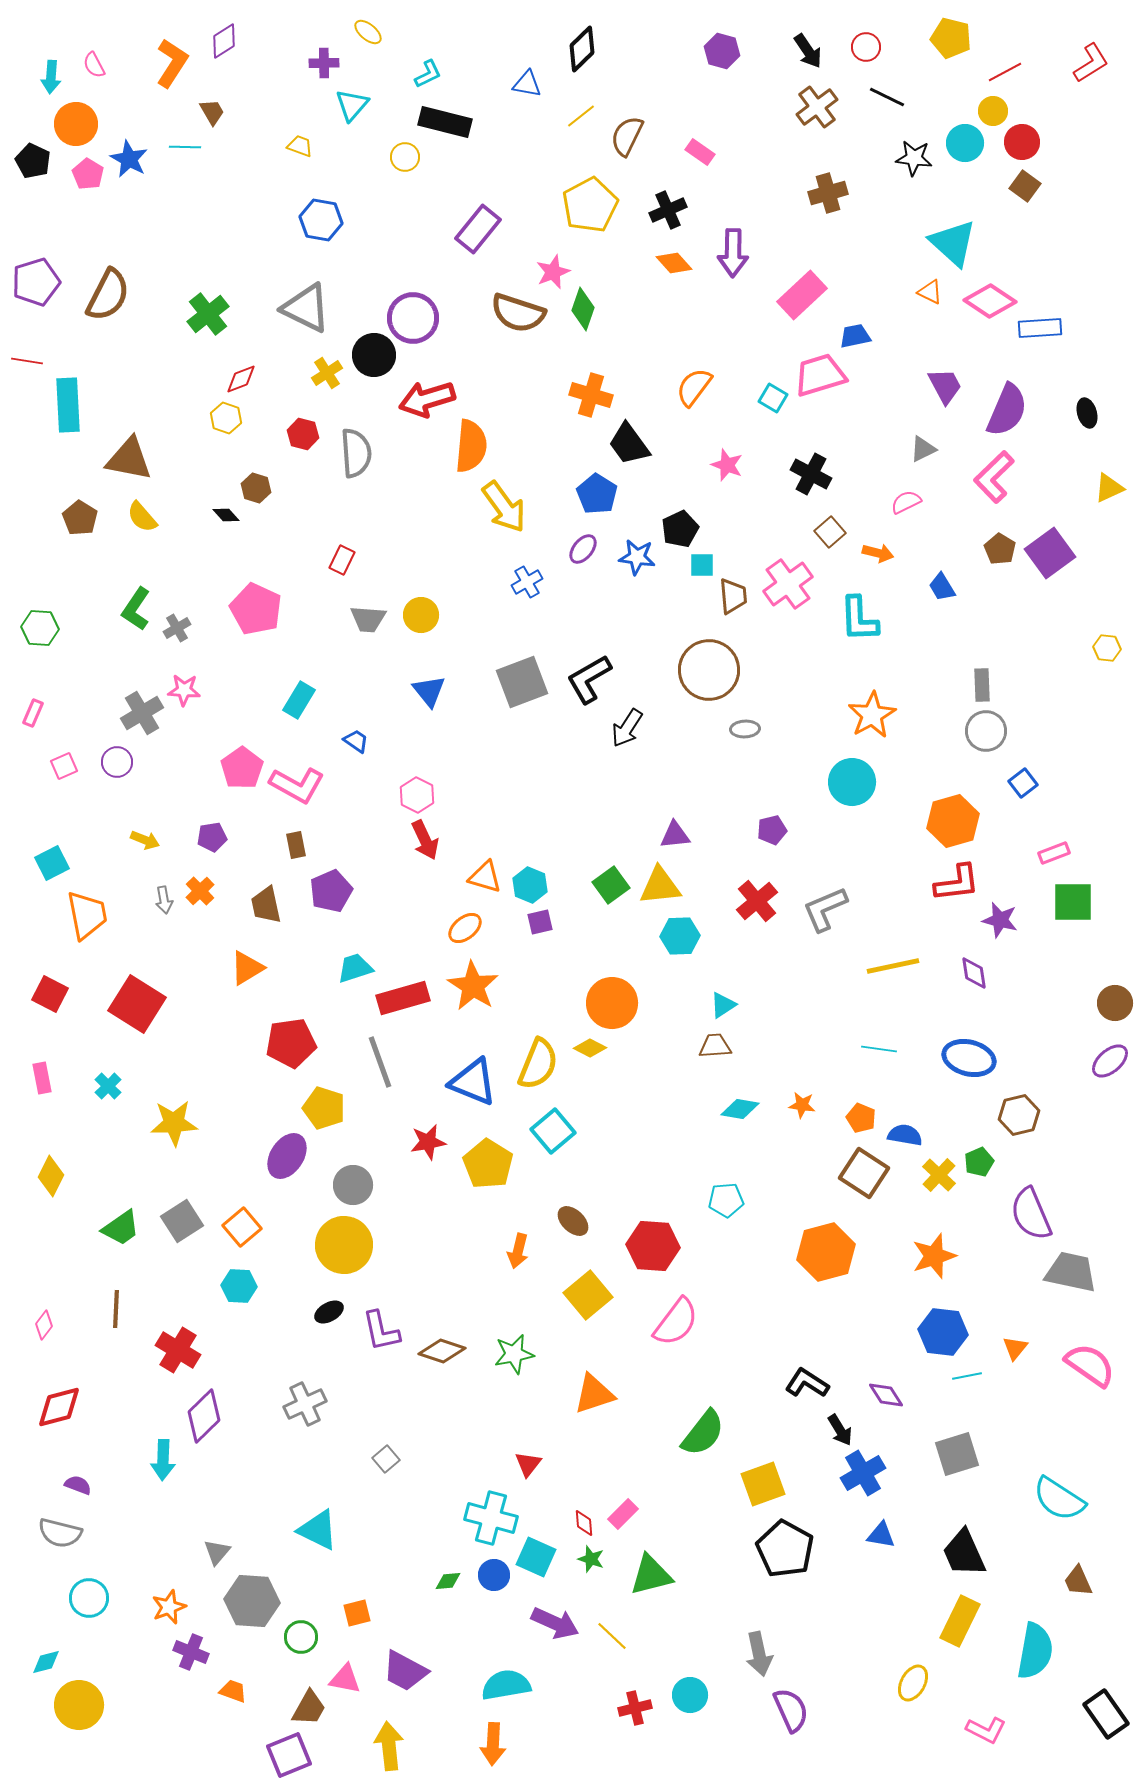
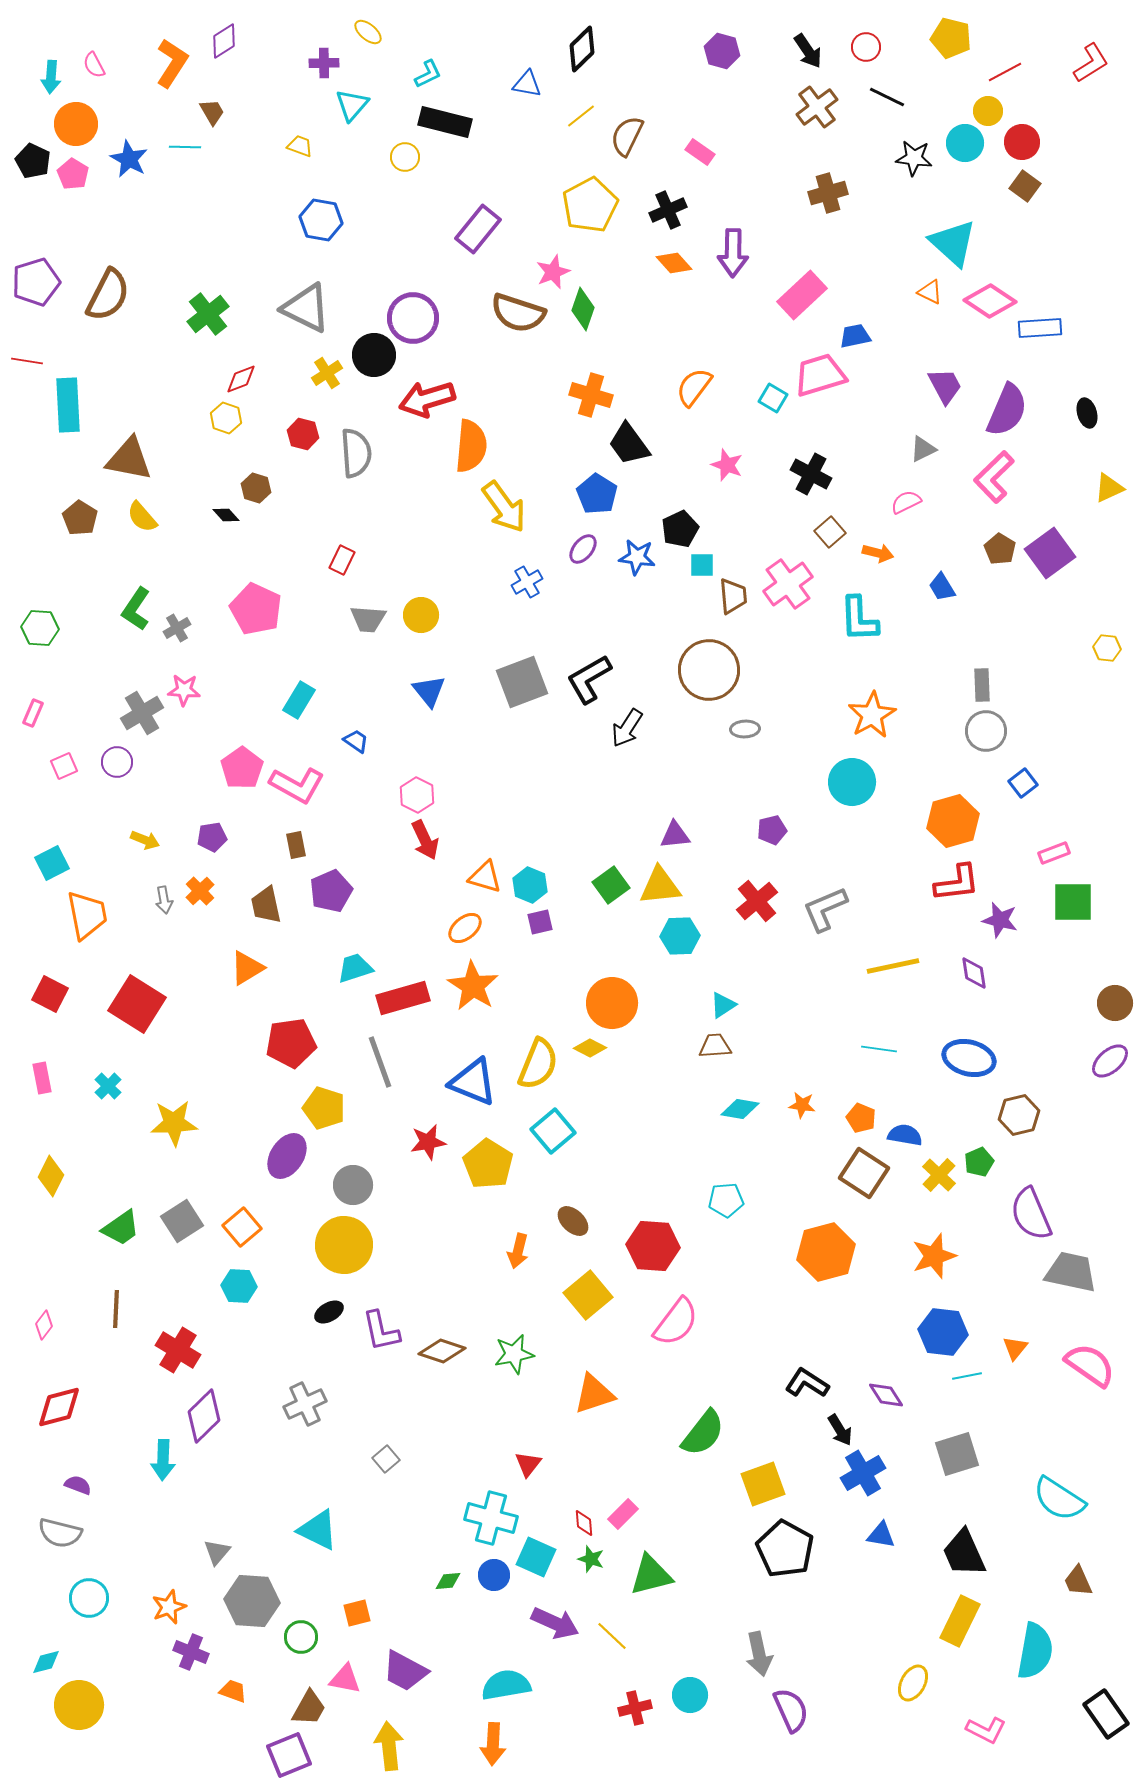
yellow circle at (993, 111): moved 5 px left
pink pentagon at (88, 174): moved 15 px left
